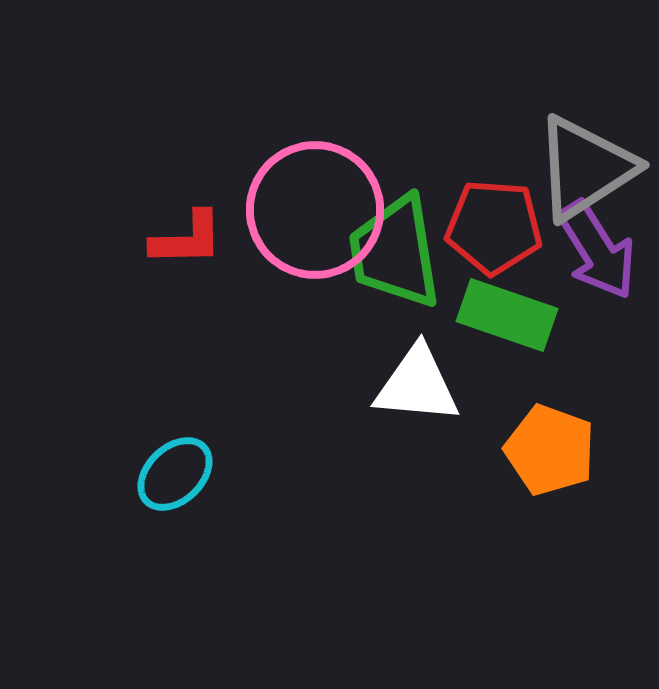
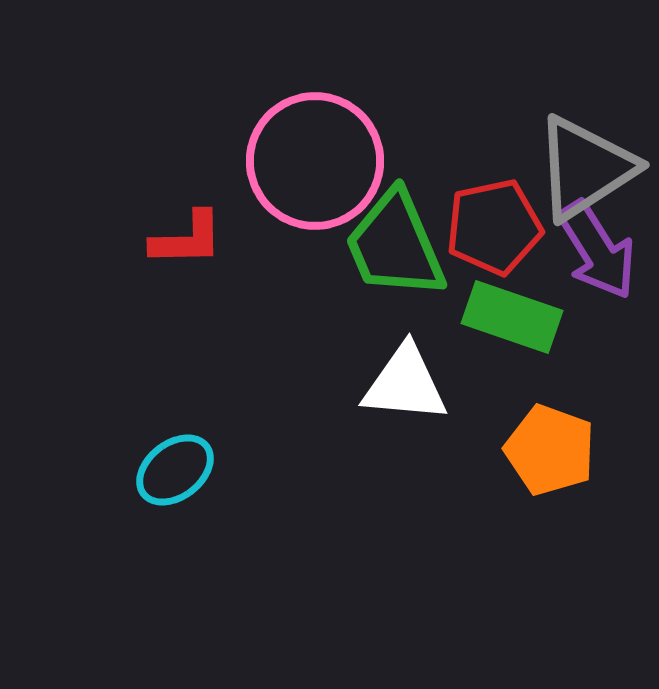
pink circle: moved 49 px up
red pentagon: rotated 16 degrees counterclockwise
green trapezoid: moved 7 px up; rotated 14 degrees counterclockwise
green rectangle: moved 5 px right, 2 px down
white triangle: moved 12 px left, 1 px up
cyan ellipse: moved 4 px up; rotated 6 degrees clockwise
